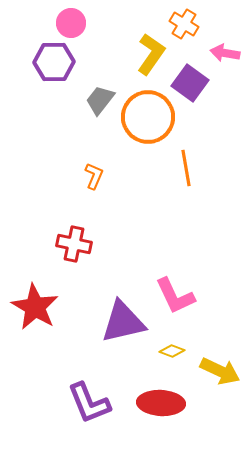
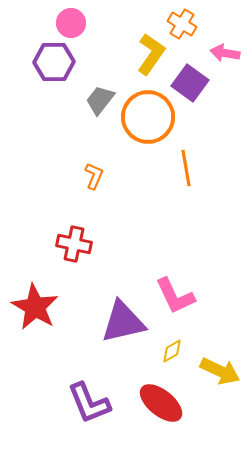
orange cross: moved 2 px left
yellow diamond: rotated 50 degrees counterclockwise
red ellipse: rotated 36 degrees clockwise
